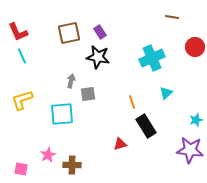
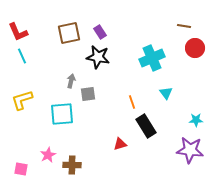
brown line: moved 12 px right, 9 px down
red circle: moved 1 px down
cyan triangle: rotated 24 degrees counterclockwise
cyan star: rotated 16 degrees clockwise
